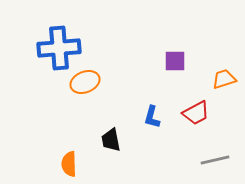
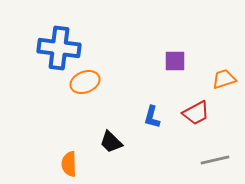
blue cross: rotated 12 degrees clockwise
black trapezoid: moved 2 px down; rotated 35 degrees counterclockwise
